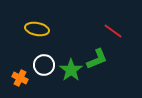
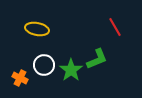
red line: moved 2 px right, 4 px up; rotated 24 degrees clockwise
